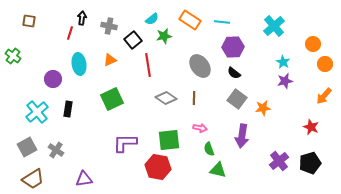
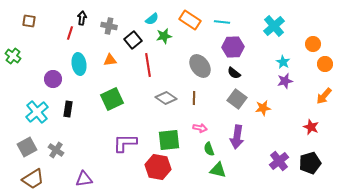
orange triangle at (110, 60): rotated 16 degrees clockwise
purple arrow at (242, 136): moved 5 px left, 1 px down
